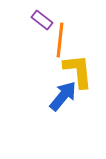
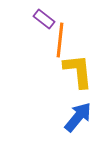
purple rectangle: moved 2 px right, 1 px up
blue arrow: moved 15 px right, 21 px down
